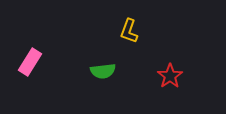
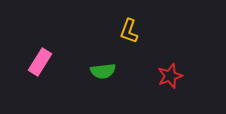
pink rectangle: moved 10 px right
red star: rotated 15 degrees clockwise
